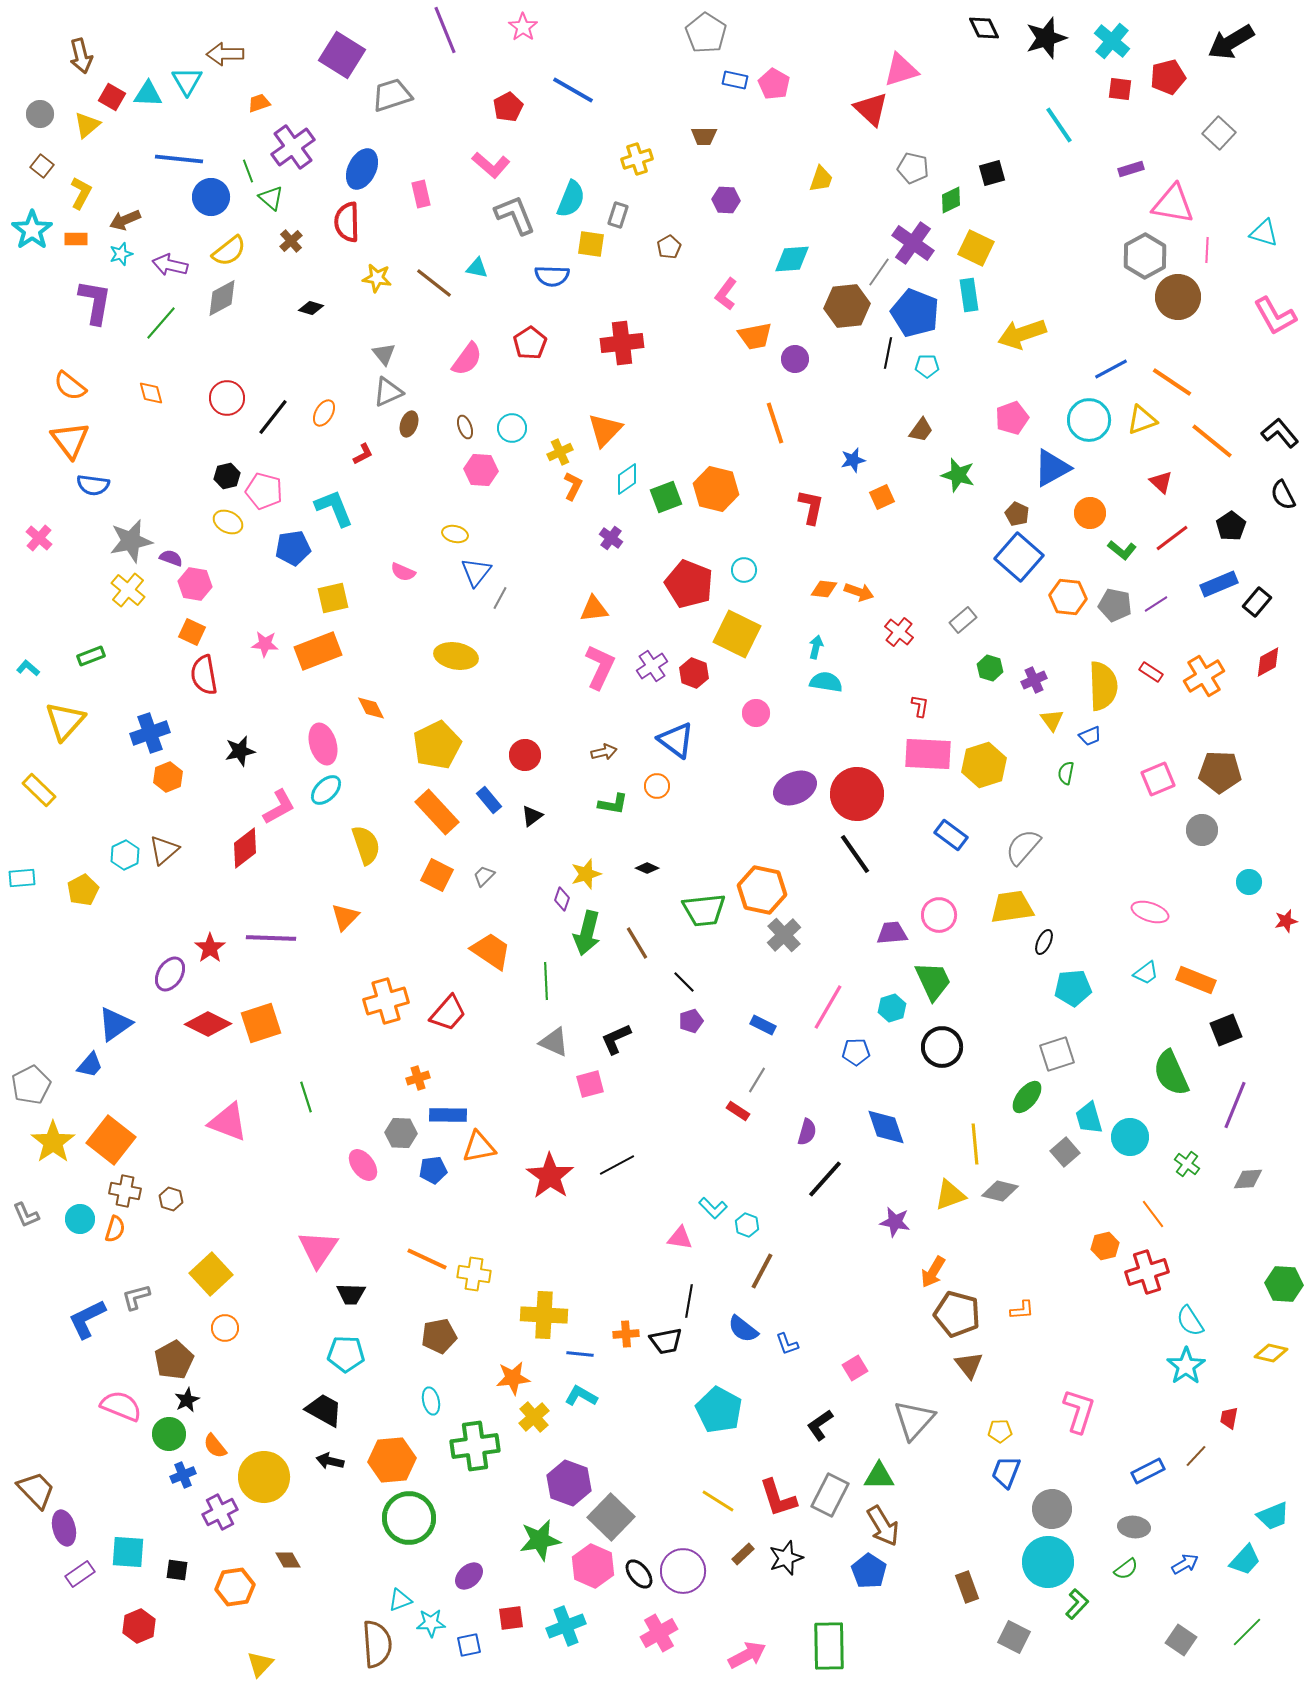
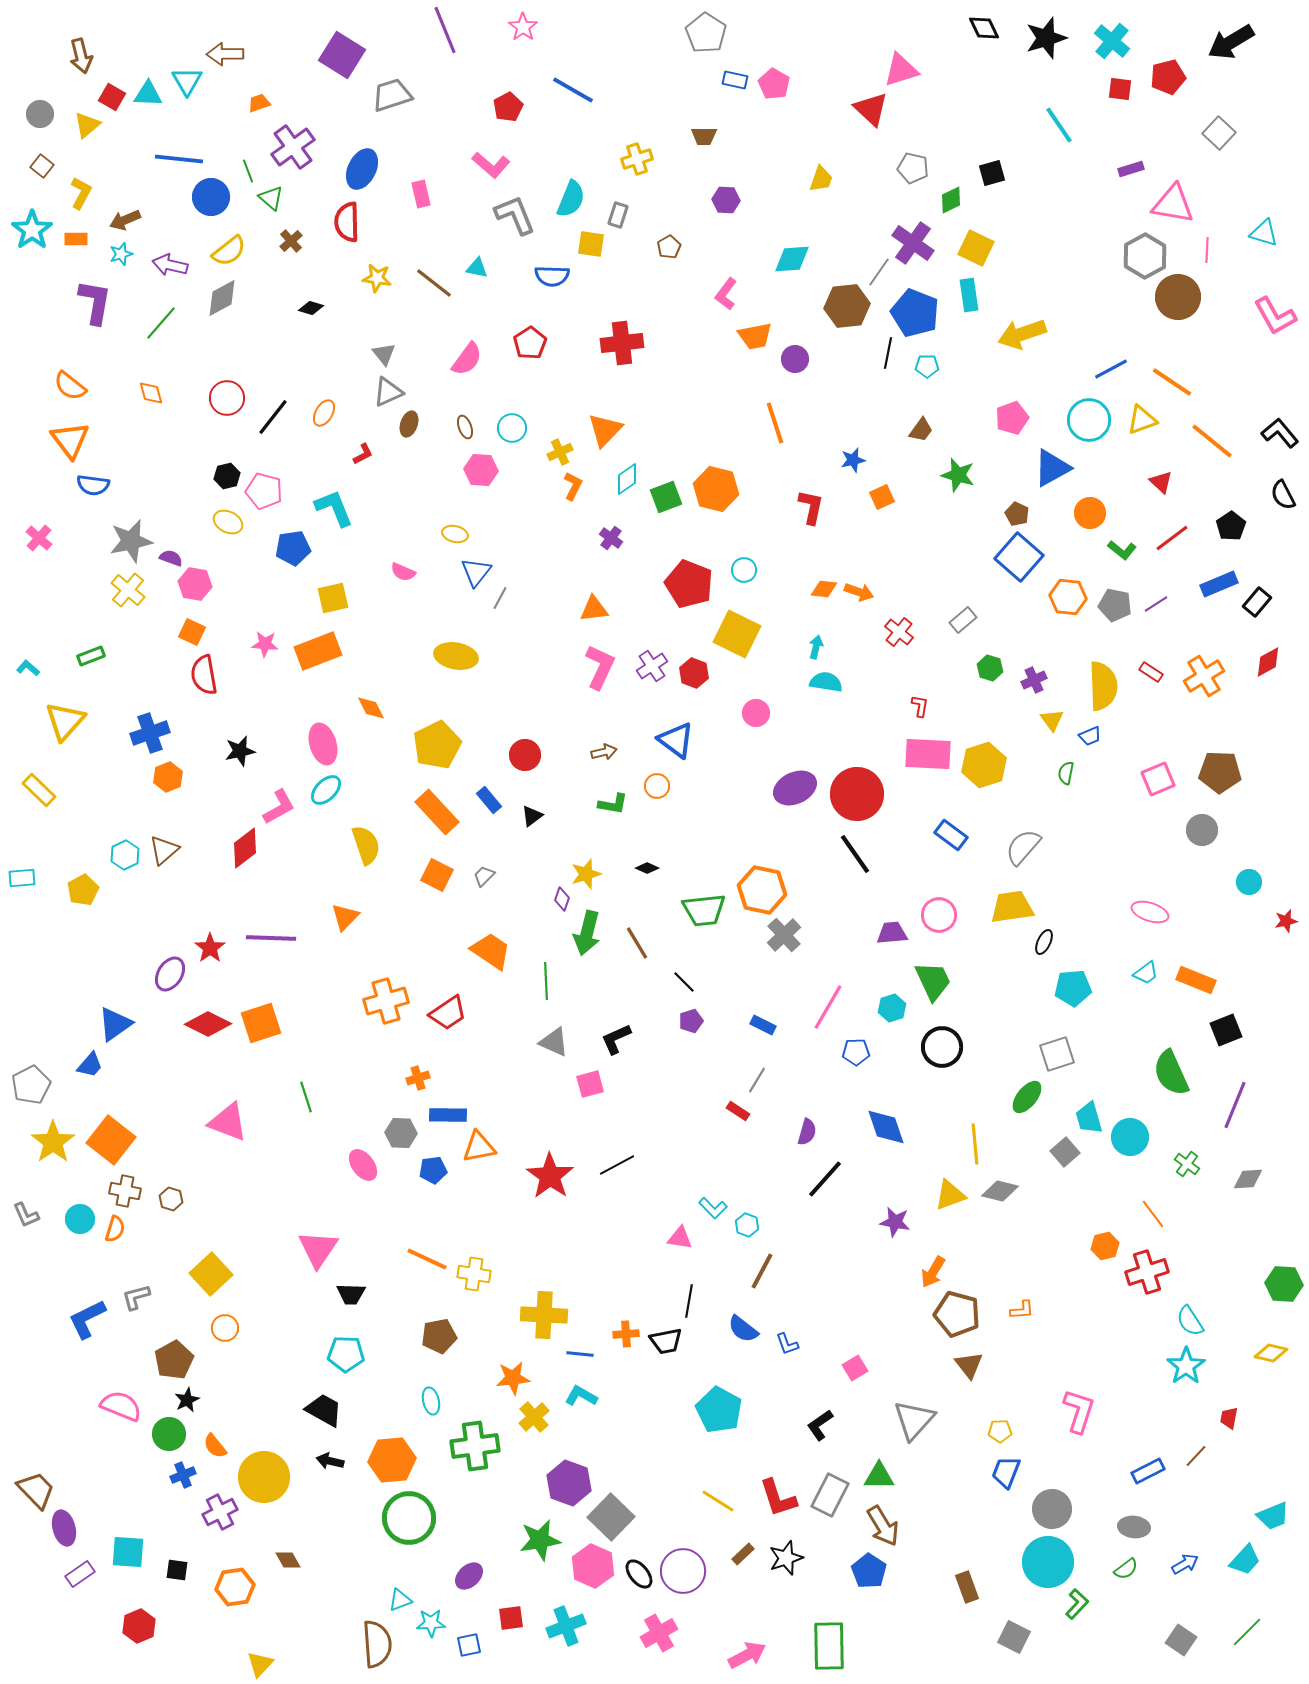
red trapezoid at (448, 1013): rotated 15 degrees clockwise
